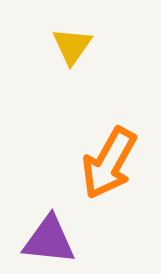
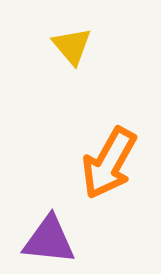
yellow triangle: rotated 15 degrees counterclockwise
